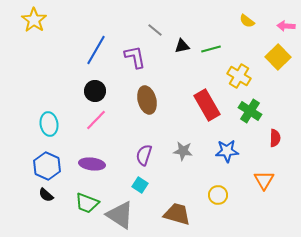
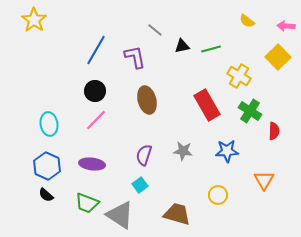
red semicircle: moved 1 px left, 7 px up
cyan square: rotated 21 degrees clockwise
